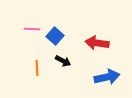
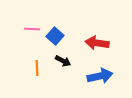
blue arrow: moved 7 px left, 1 px up
